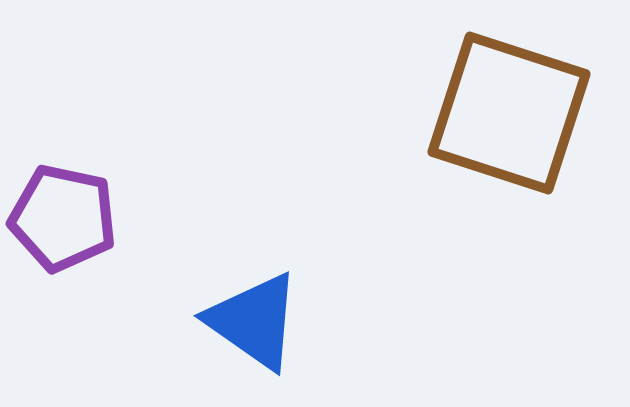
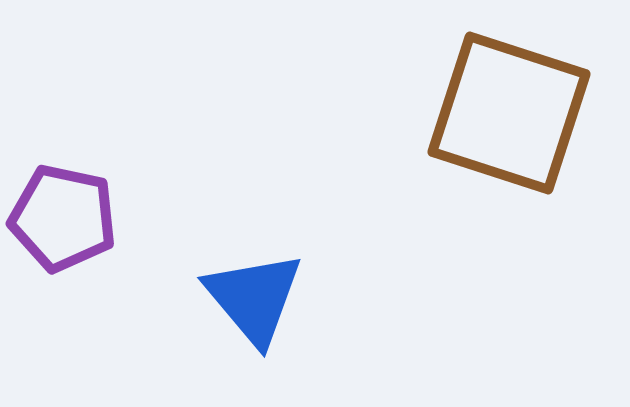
blue triangle: moved 23 px up; rotated 15 degrees clockwise
